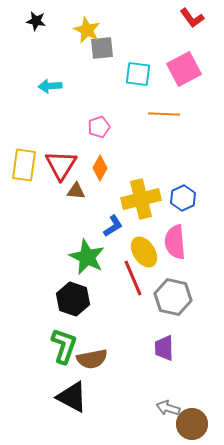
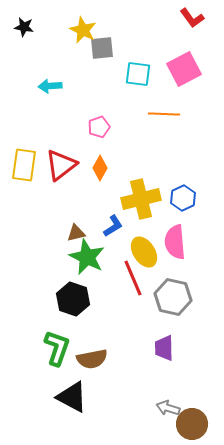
black star: moved 12 px left, 6 px down
yellow star: moved 4 px left
red triangle: rotated 20 degrees clockwise
brown triangle: moved 42 px down; rotated 18 degrees counterclockwise
green L-shape: moved 7 px left, 2 px down
